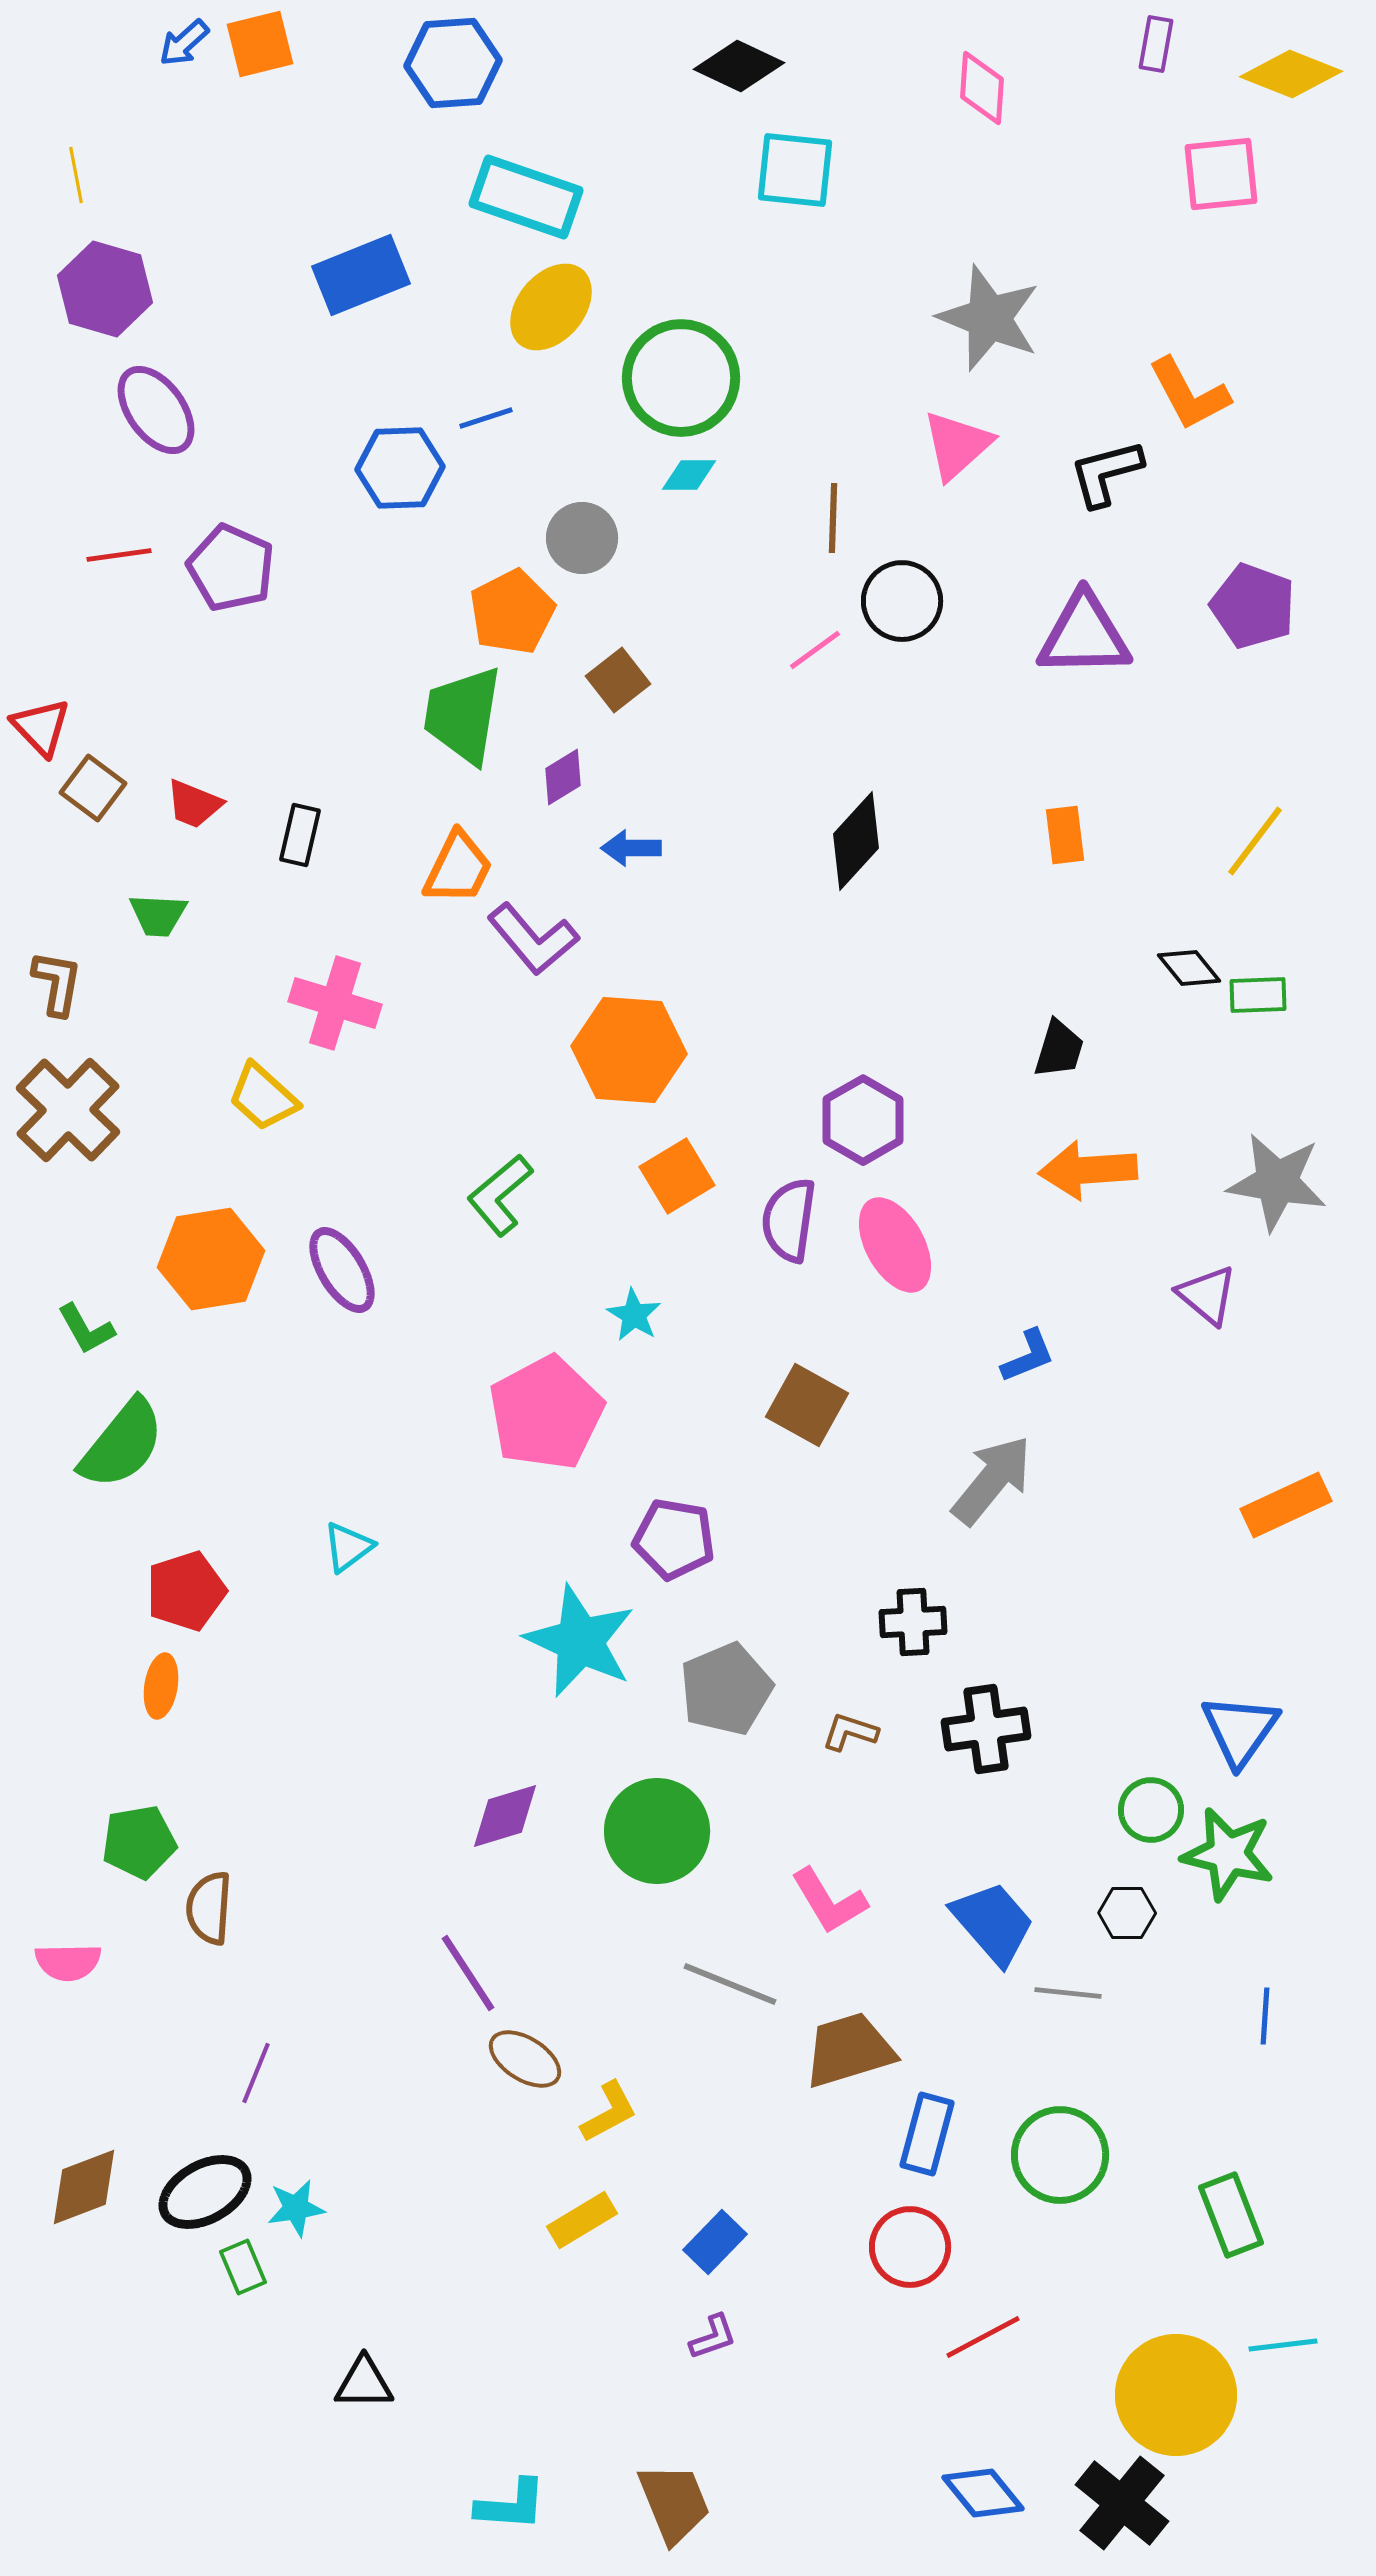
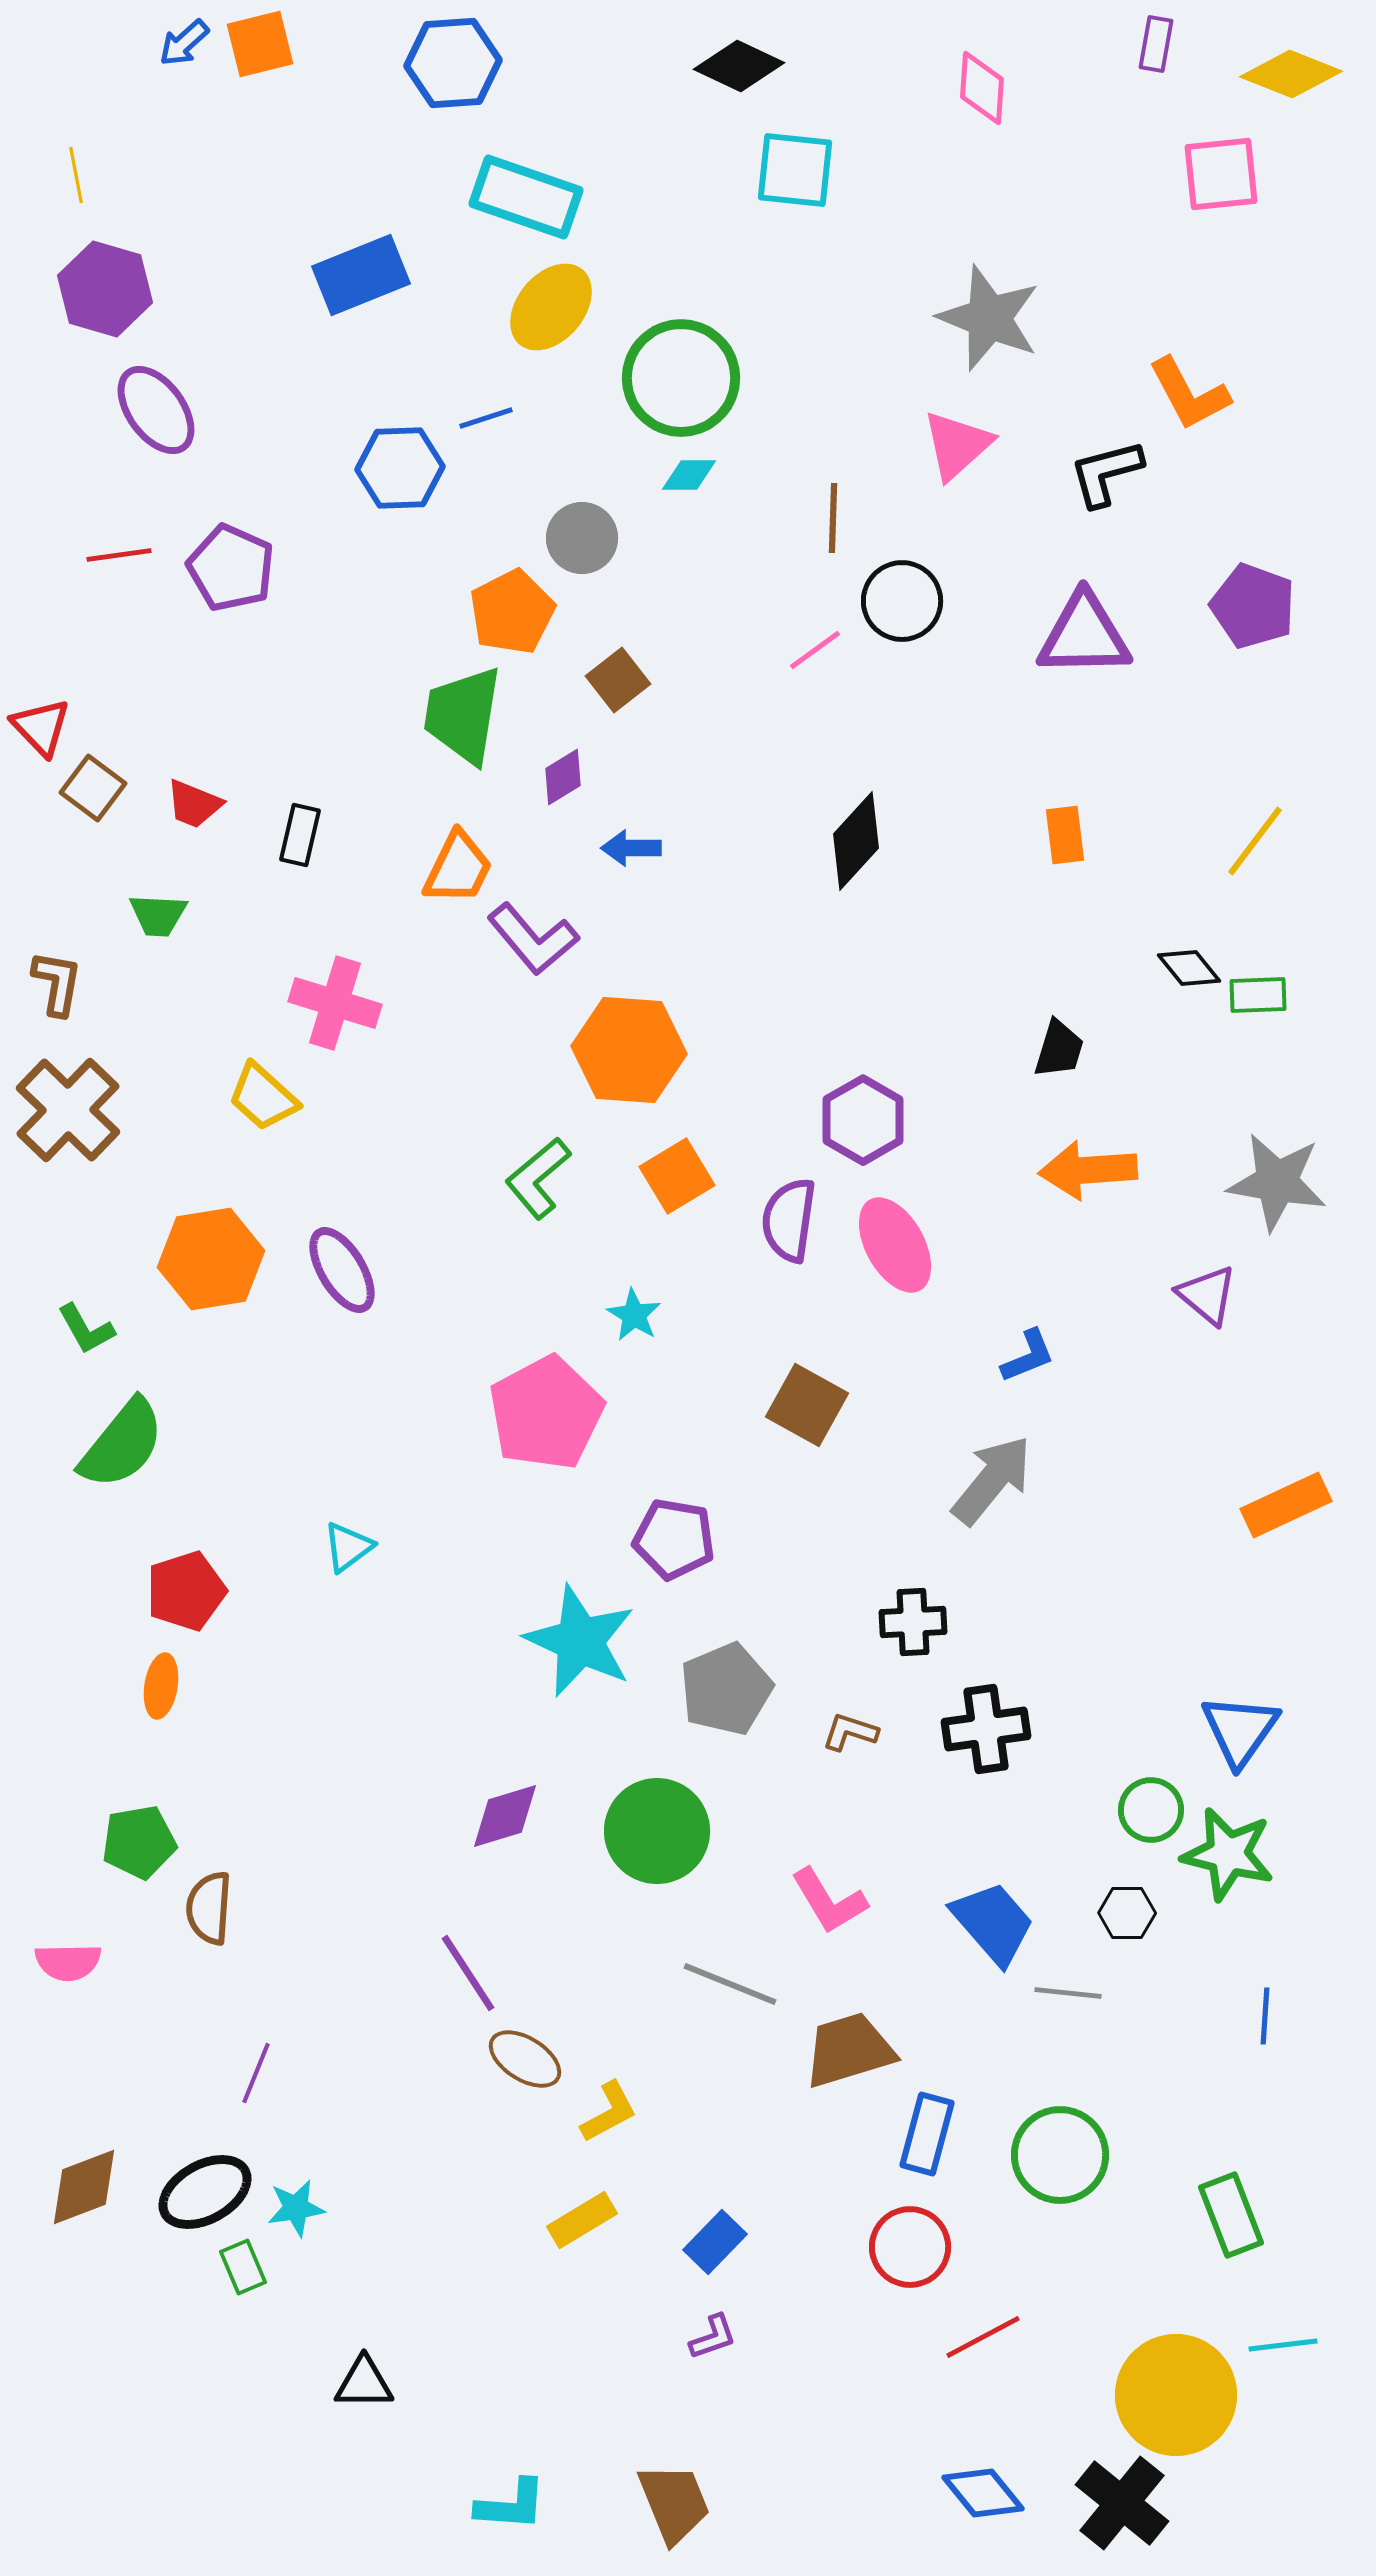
green L-shape at (500, 1195): moved 38 px right, 17 px up
